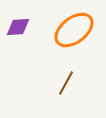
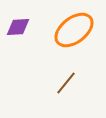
brown line: rotated 10 degrees clockwise
